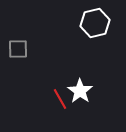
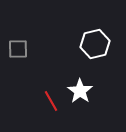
white hexagon: moved 21 px down
red line: moved 9 px left, 2 px down
